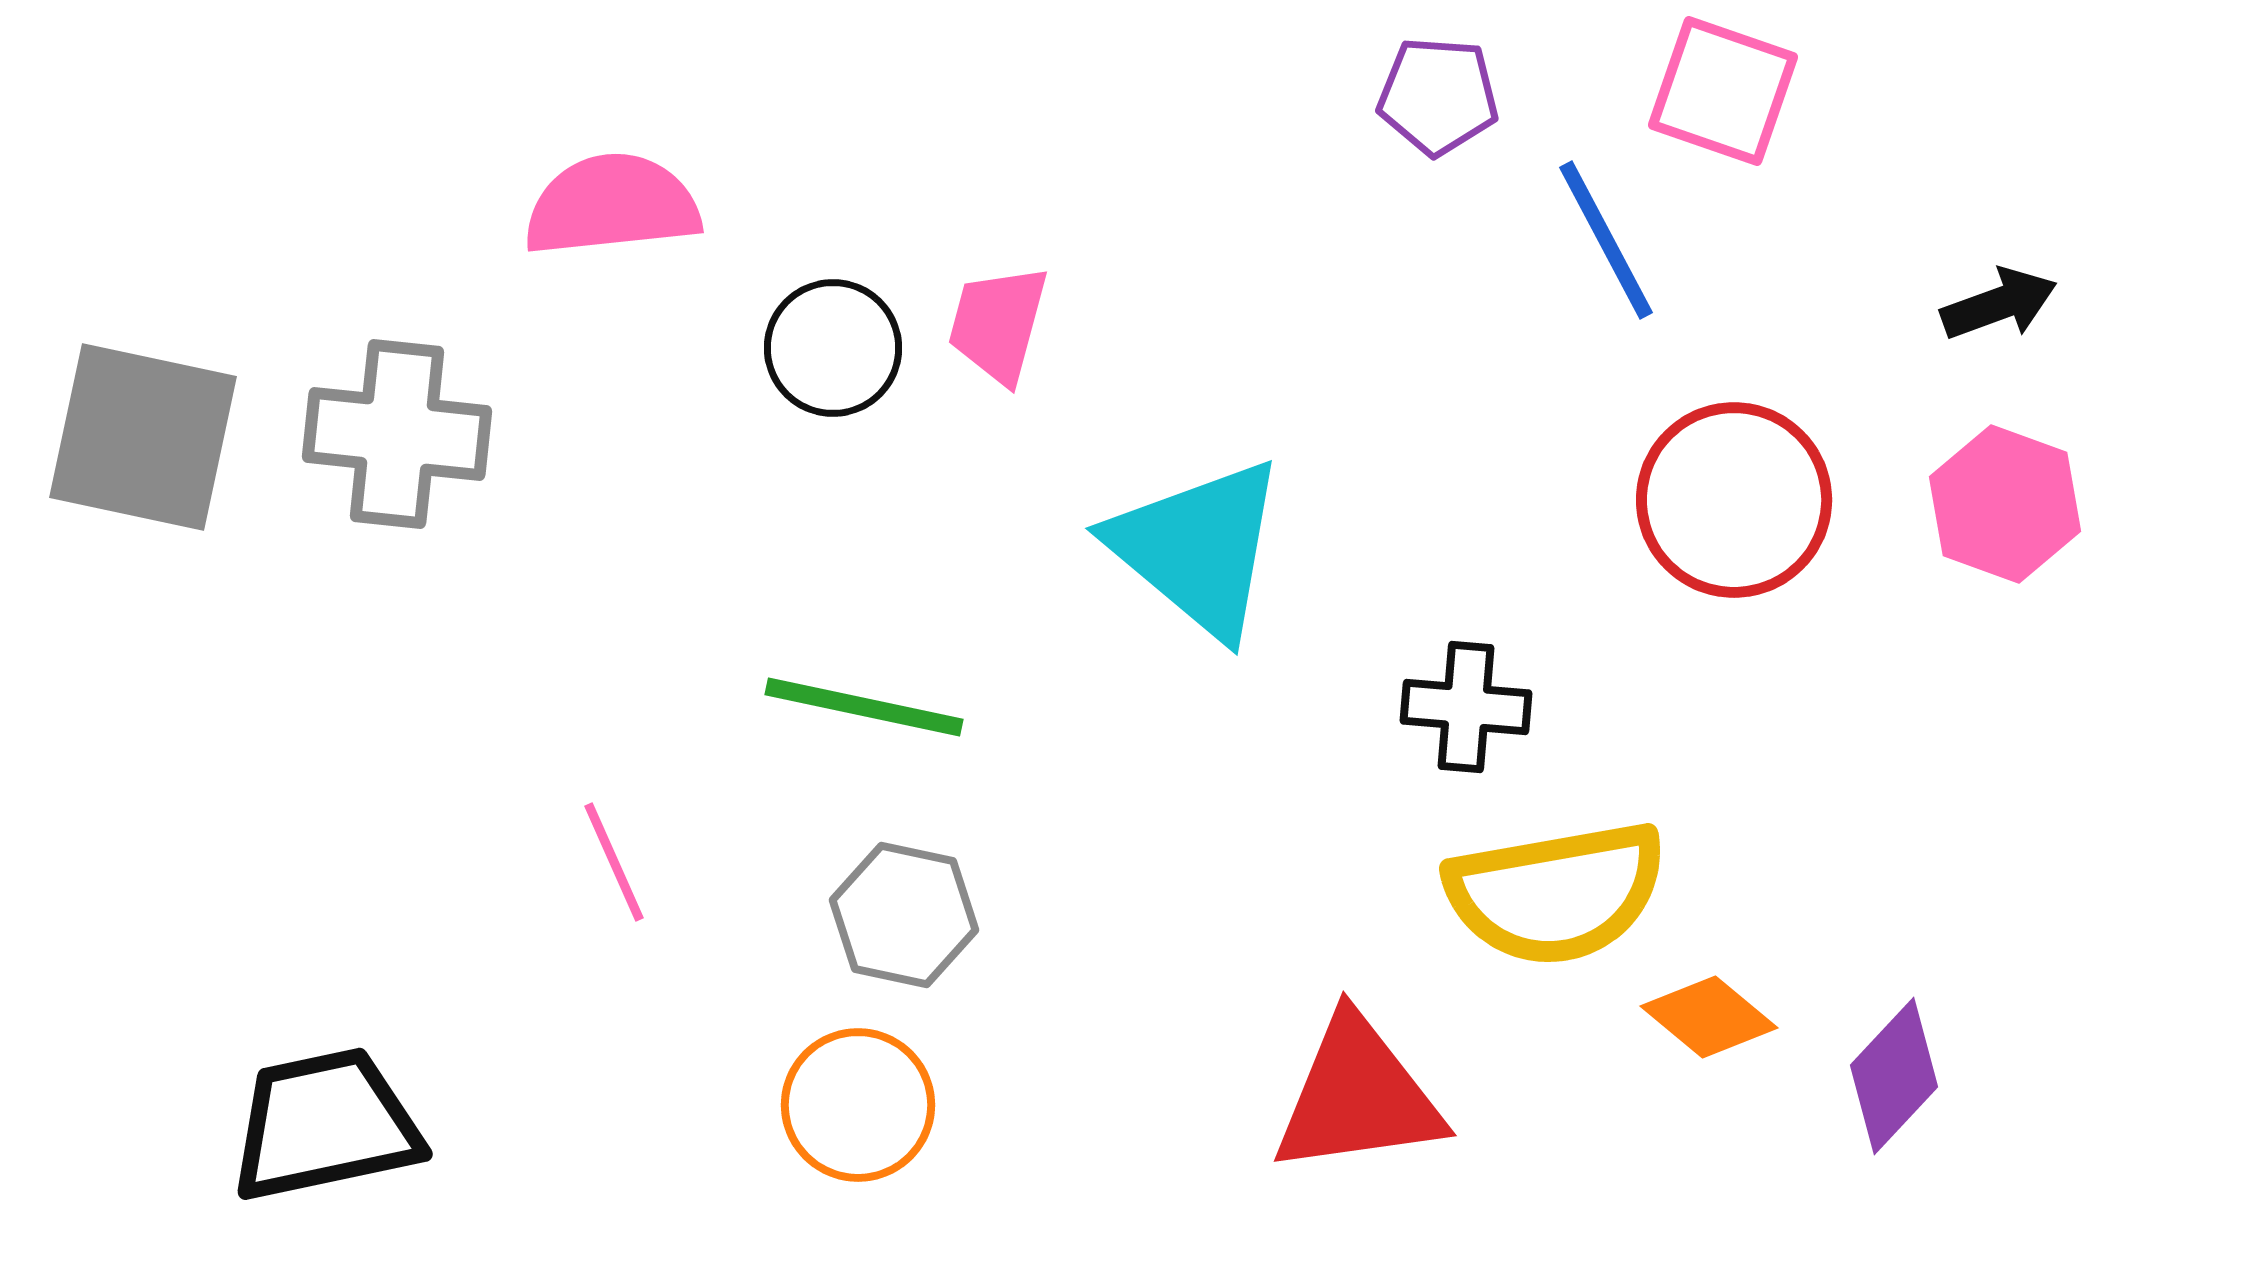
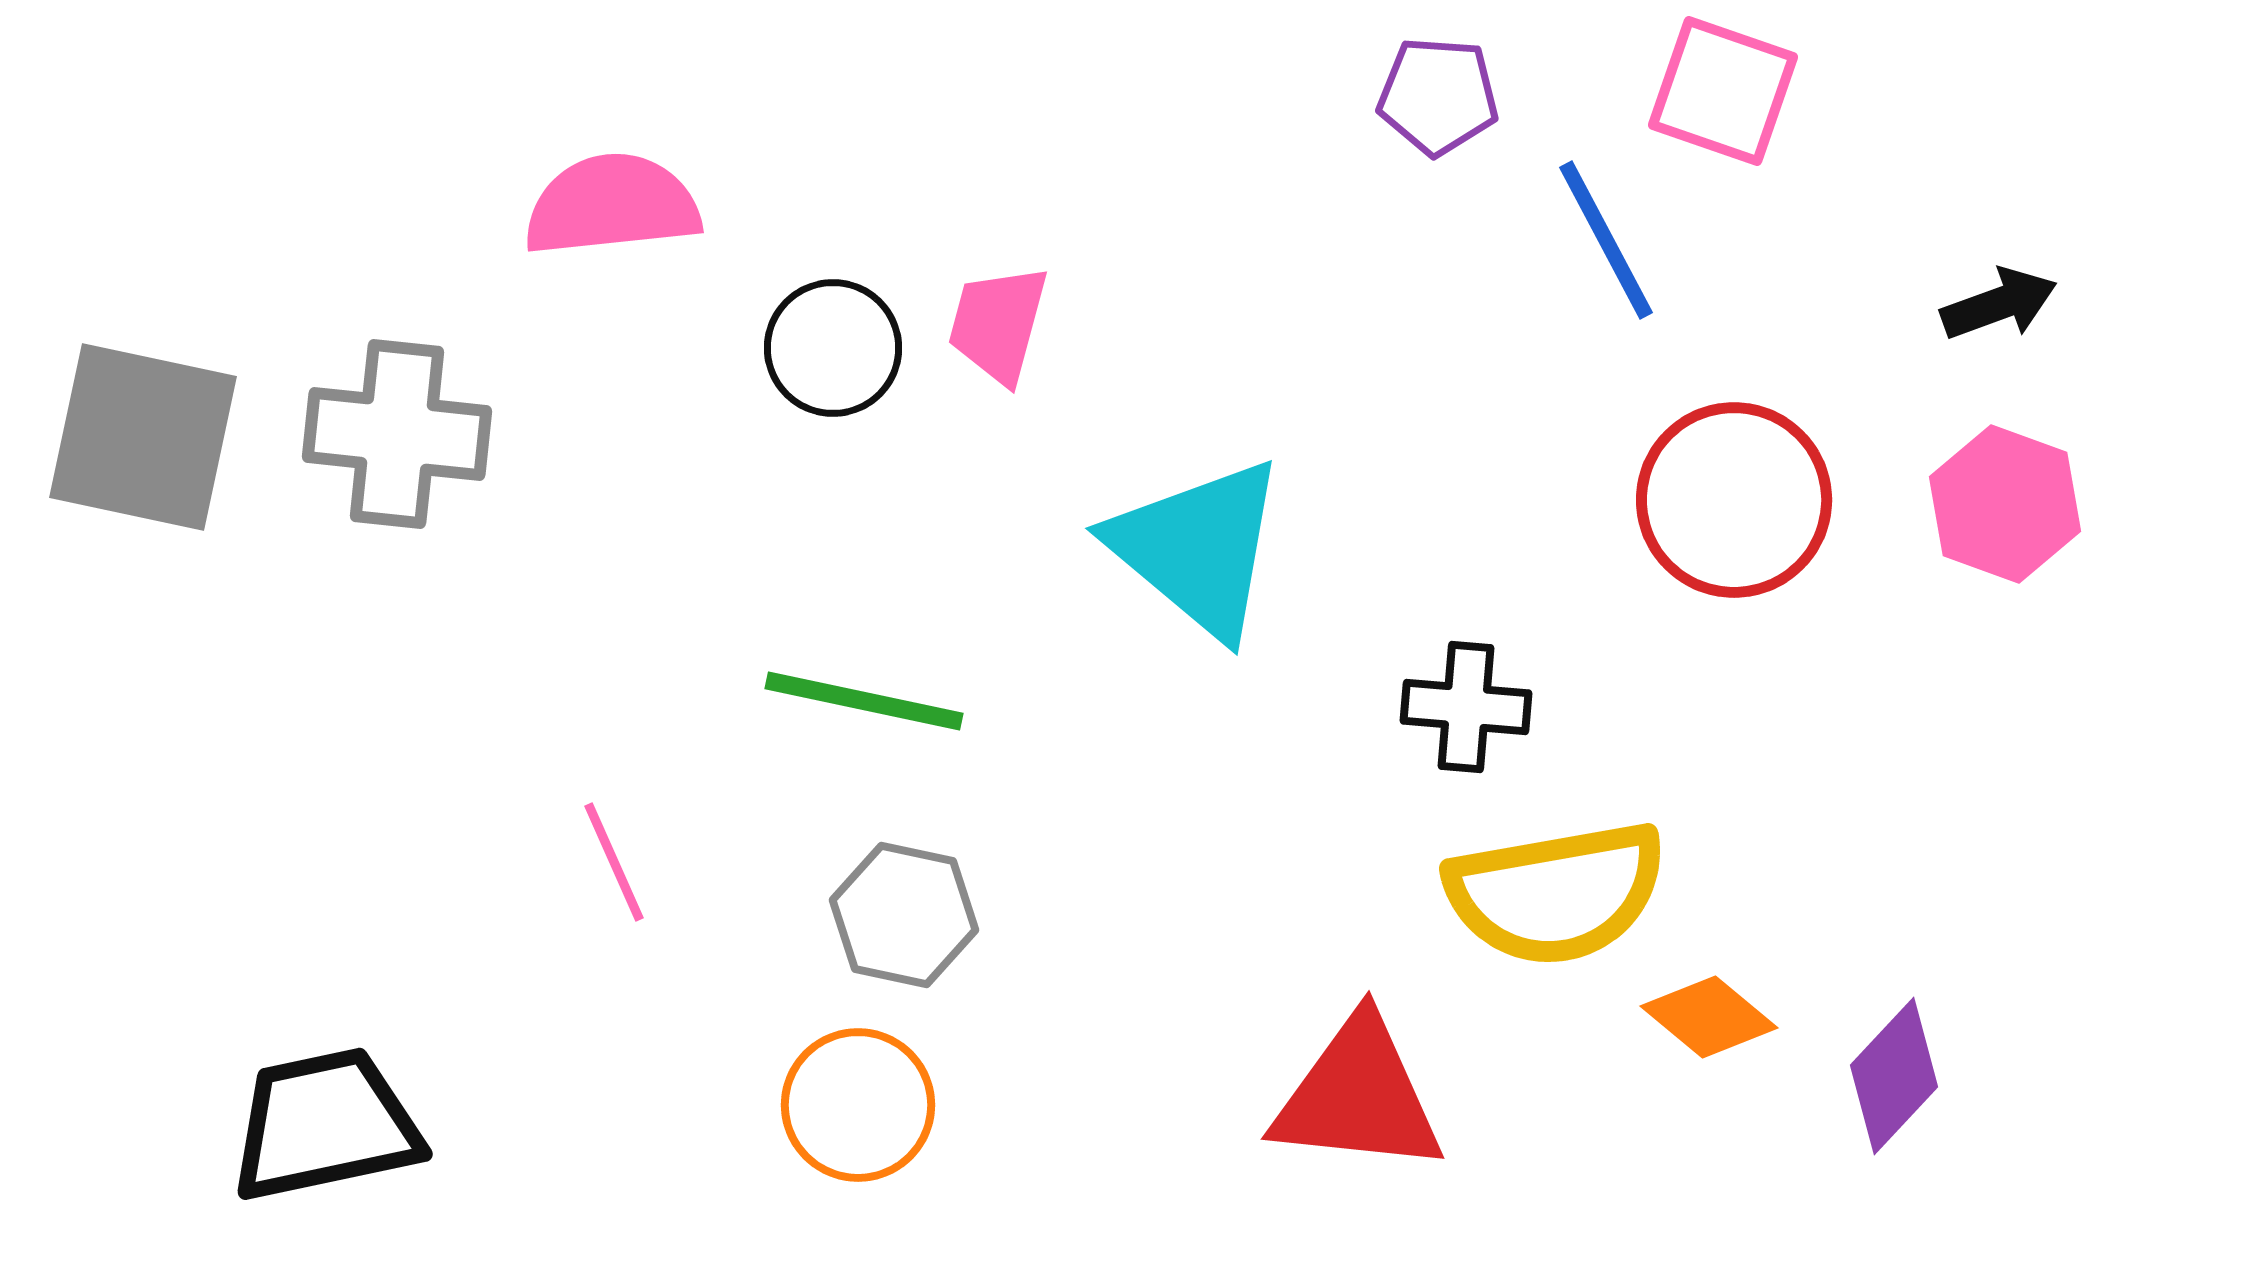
green line: moved 6 px up
red triangle: rotated 14 degrees clockwise
